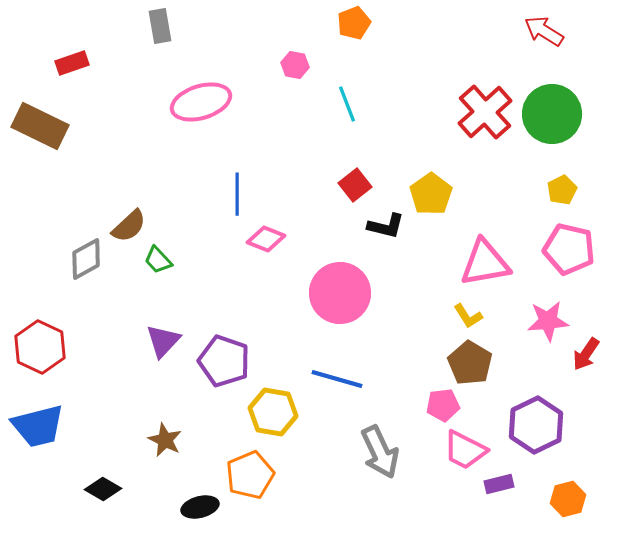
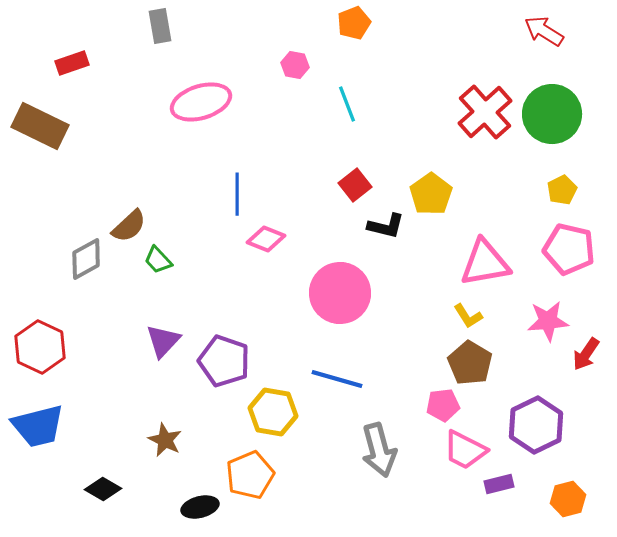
gray arrow at (380, 452): moved 1 px left, 2 px up; rotated 10 degrees clockwise
